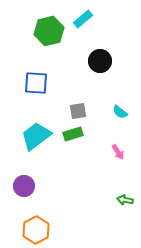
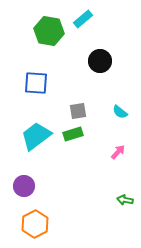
green hexagon: rotated 24 degrees clockwise
pink arrow: rotated 105 degrees counterclockwise
orange hexagon: moved 1 px left, 6 px up
